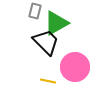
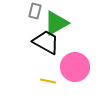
black trapezoid: rotated 16 degrees counterclockwise
